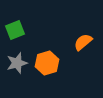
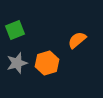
orange semicircle: moved 6 px left, 2 px up
